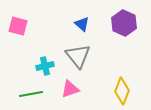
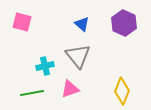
pink square: moved 4 px right, 4 px up
green line: moved 1 px right, 1 px up
